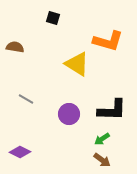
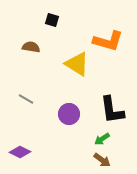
black square: moved 1 px left, 2 px down
brown semicircle: moved 16 px right
black L-shape: rotated 80 degrees clockwise
